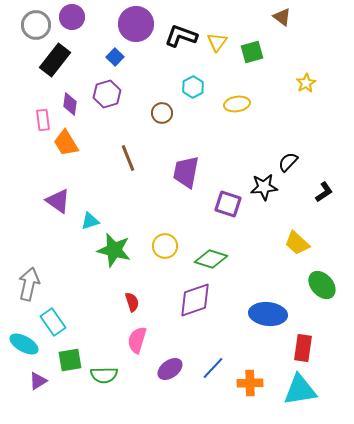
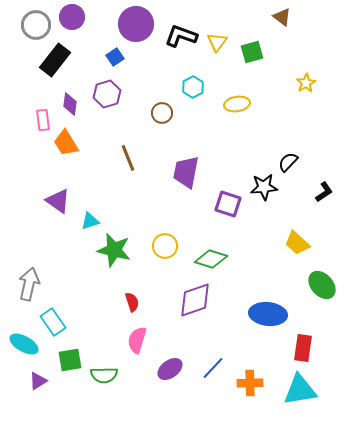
blue square at (115, 57): rotated 12 degrees clockwise
